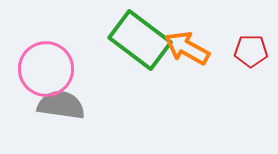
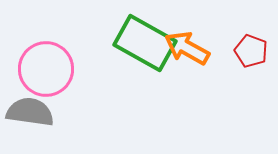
green rectangle: moved 5 px right, 3 px down; rotated 8 degrees counterclockwise
red pentagon: rotated 20 degrees clockwise
gray semicircle: moved 31 px left, 7 px down
